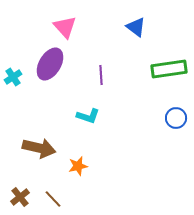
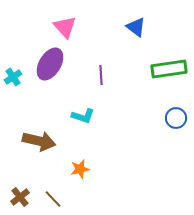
cyan L-shape: moved 5 px left
brown arrow: moved 7 px up
orange star: moved 2 px right, 3 px down
